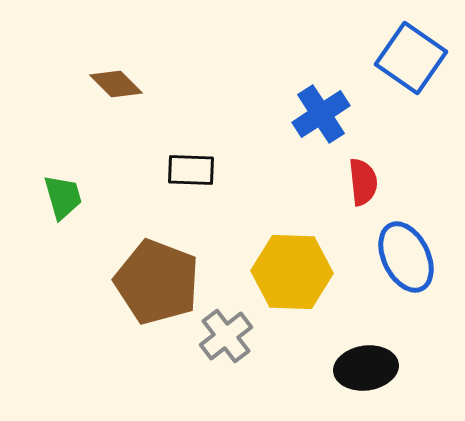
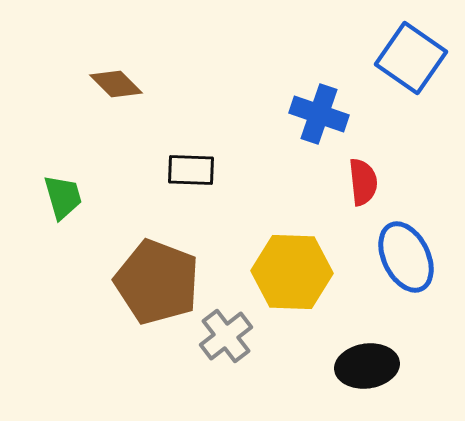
blue cross: moved 2 px left; rotated 38 degrees counterclockwise
black ellipse: moved 1 px right, 2 px up
